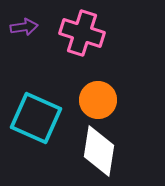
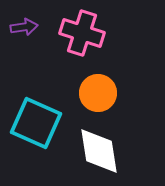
orange circle: moved 7 px up
cyan square: moved 5 px down
white diamond: rotated 18 degrees counterclockwise
